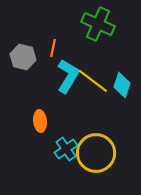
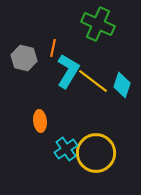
gray hexagon: moved 1 px right, 1 px down
cyan L-shape: moved 5 px up
